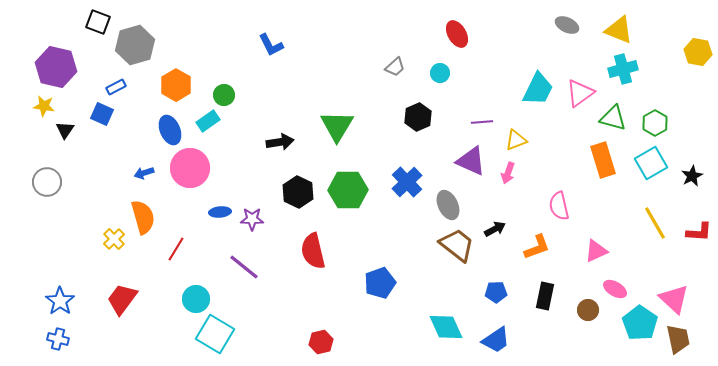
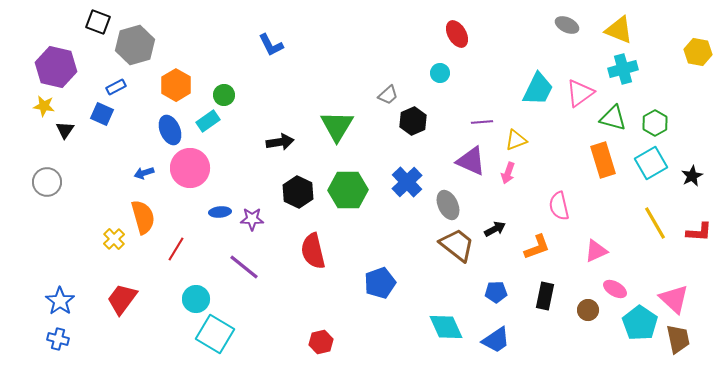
gray trapezoid at (395, 67): moved 7 px left, 28 px down
black hexagon at (418, 117): moved 5 px left, 4 px down
